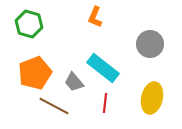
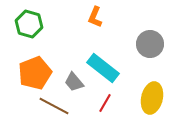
red line: rotated 24 degrees clockwise
